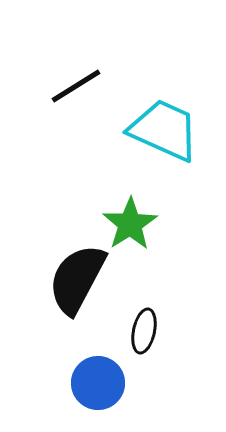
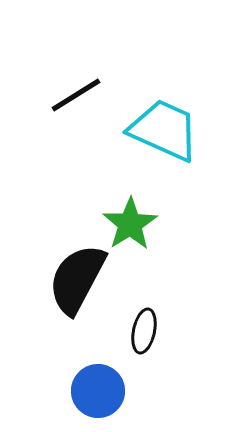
black line: moved 9 px down
blue circle: moved 8 px down
